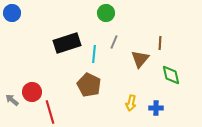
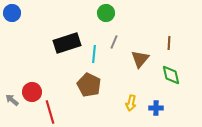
brown line: moved 9 px right
